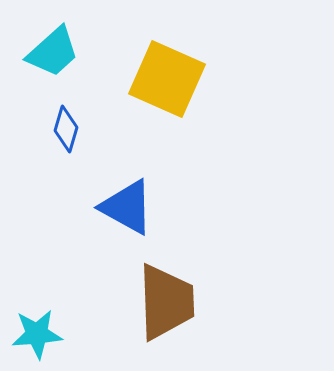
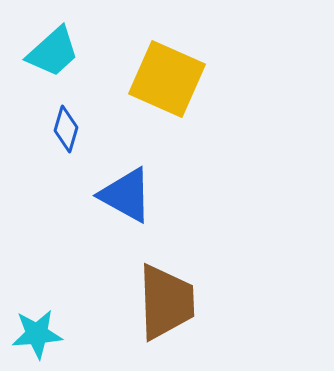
blue triangle: moved 1 px left, 12 px up
